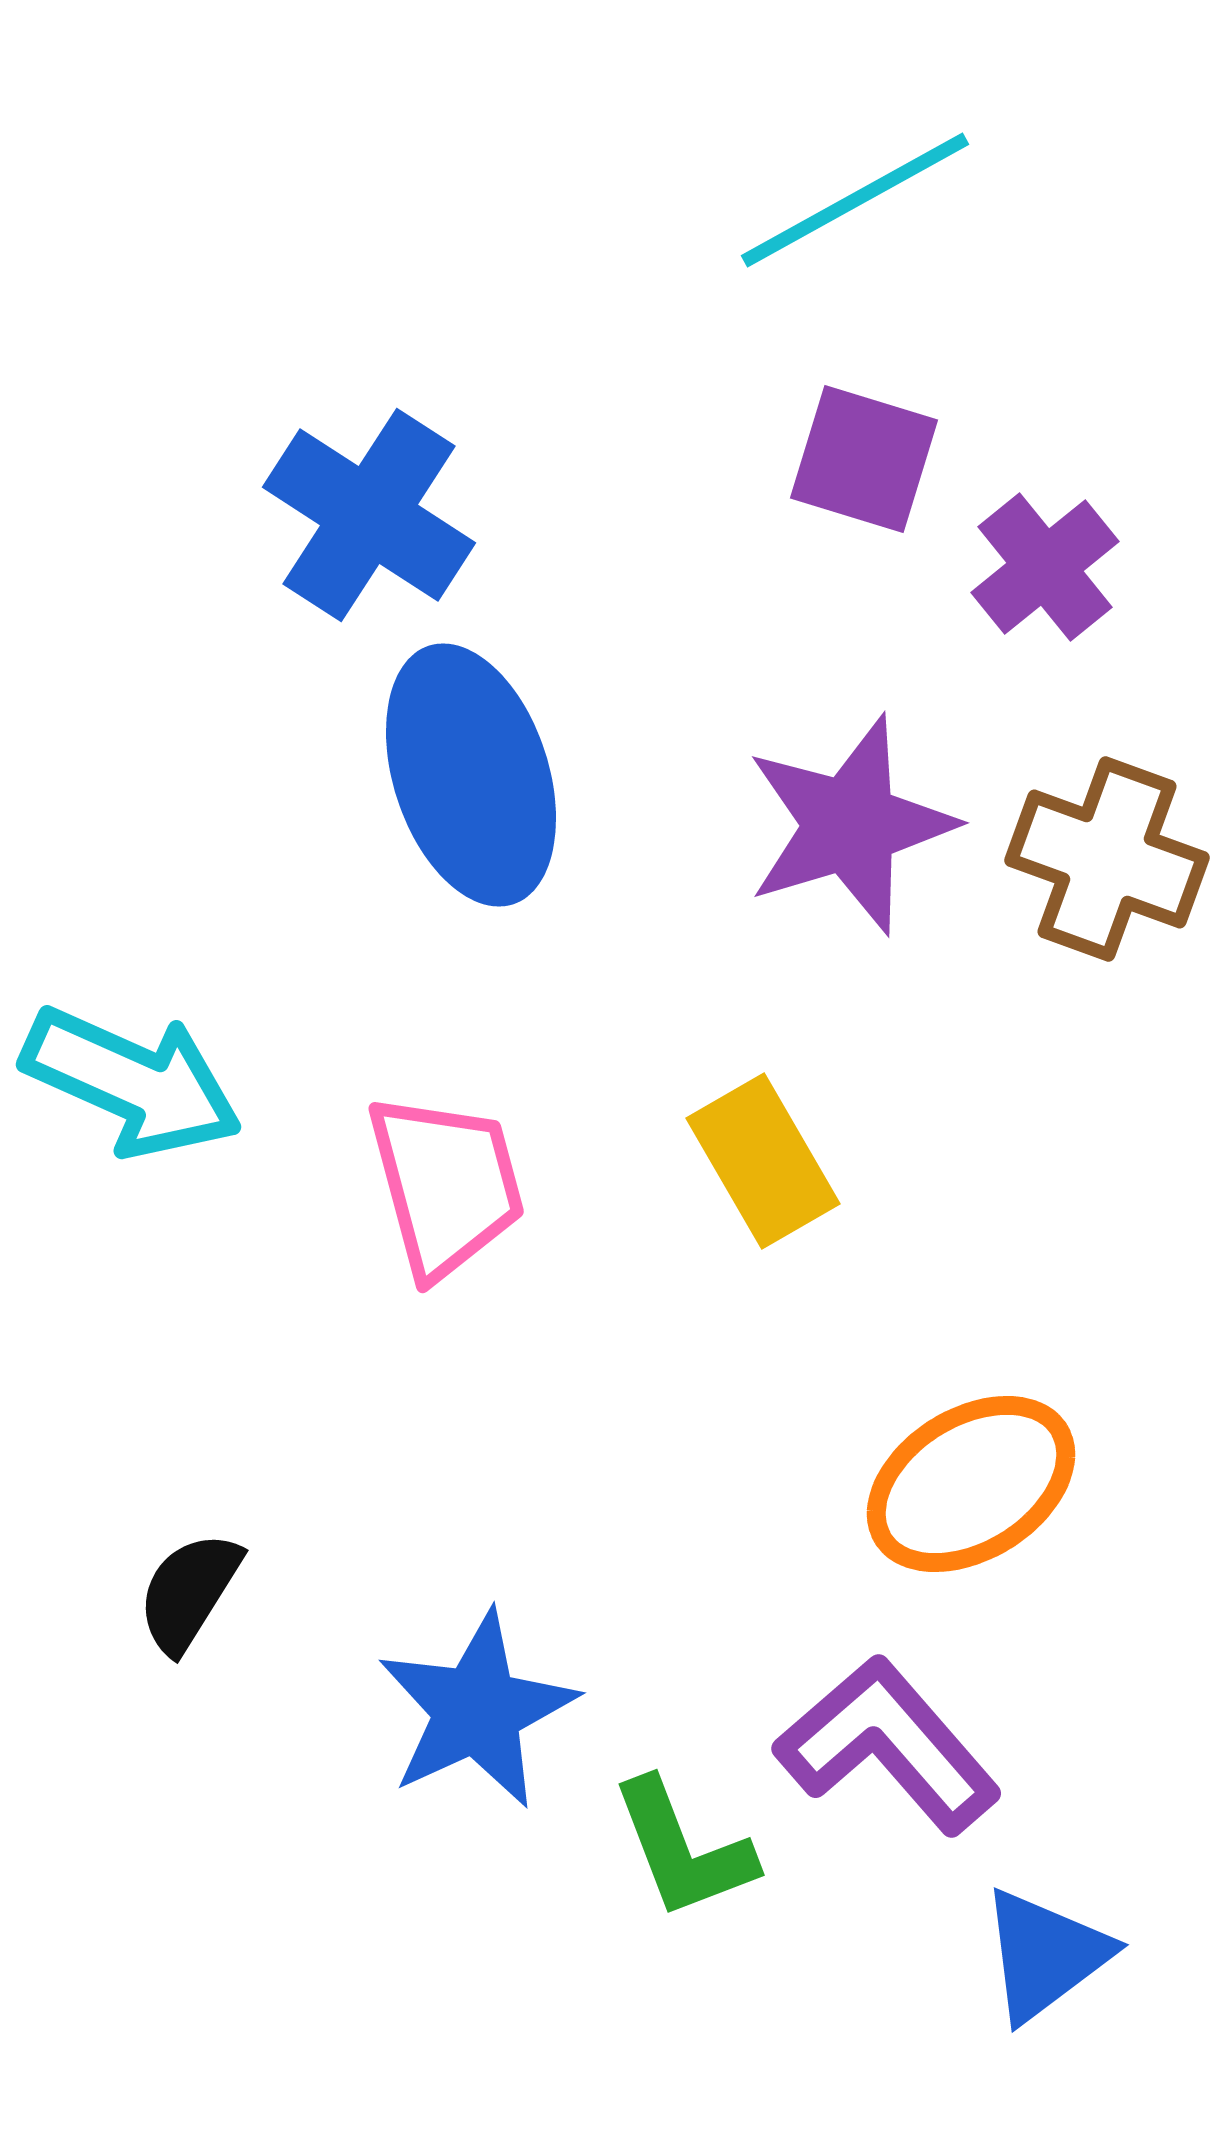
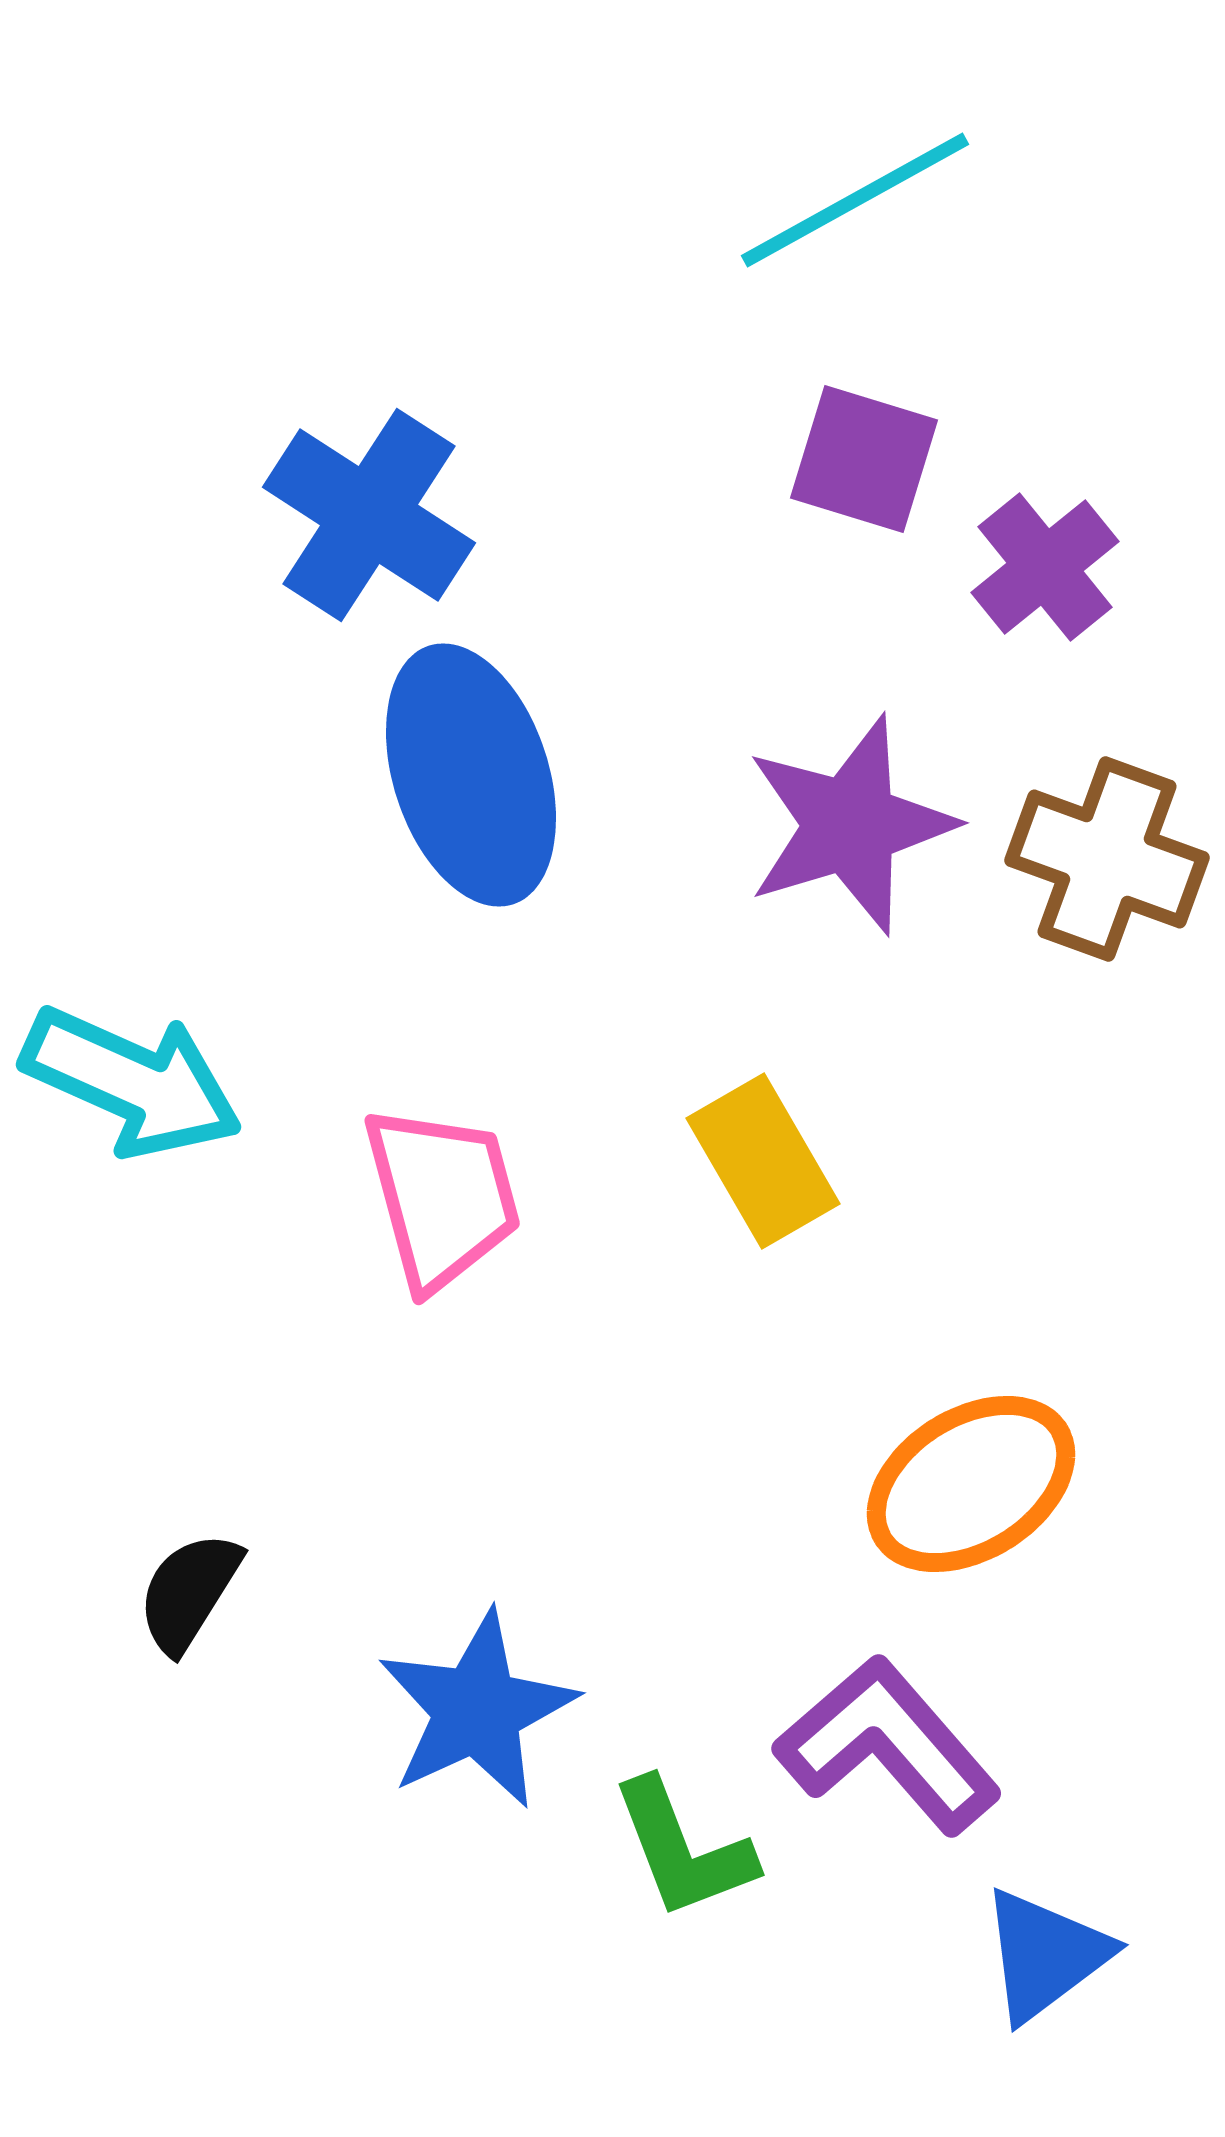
pink trapezoid: moved 4 px left, 12 px down
